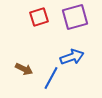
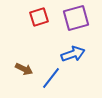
purple square: moved 1 px right, 1 px down
blue arrow: moved 1 px right, 3 px up
blue line: rotated 10 degrees clockwise
